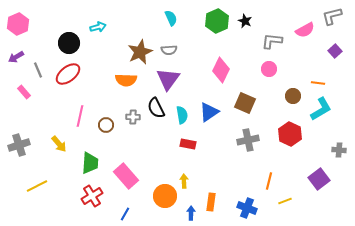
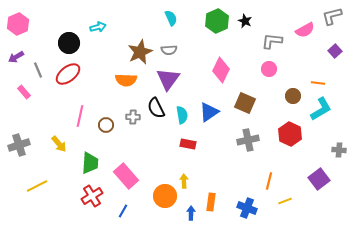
blue line at (125, 214): moved 2 px left, 3 px up
